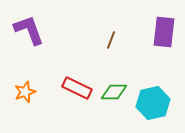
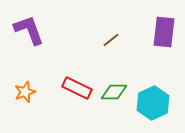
brown line: rotated 30 degrees clockwise
cyan hexagon: rotated 12 degrees counterclockwise
